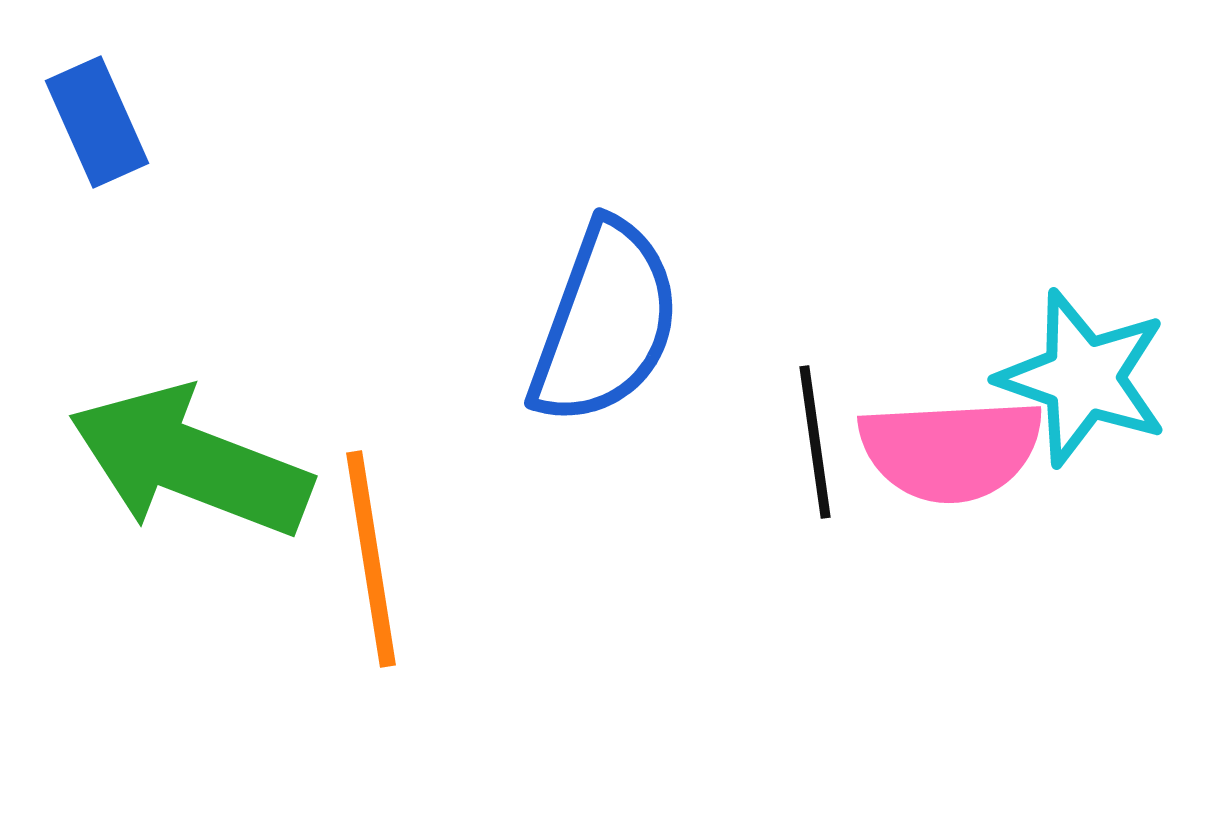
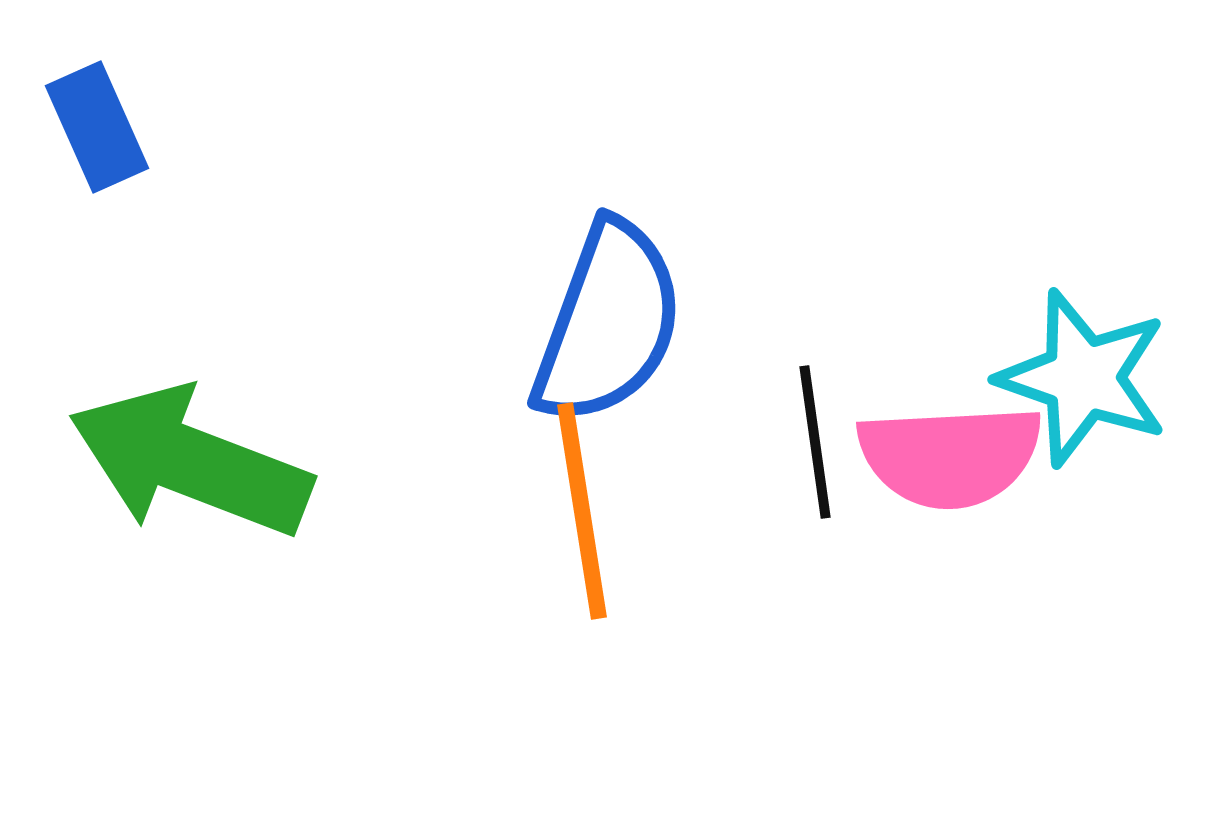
blue rectangle: moved 5 px down
blue semicircle: moved 3 px right
pink semicircle: moved 1 px left, 6 px down
orange line: moved 211 px right, 48 px up
